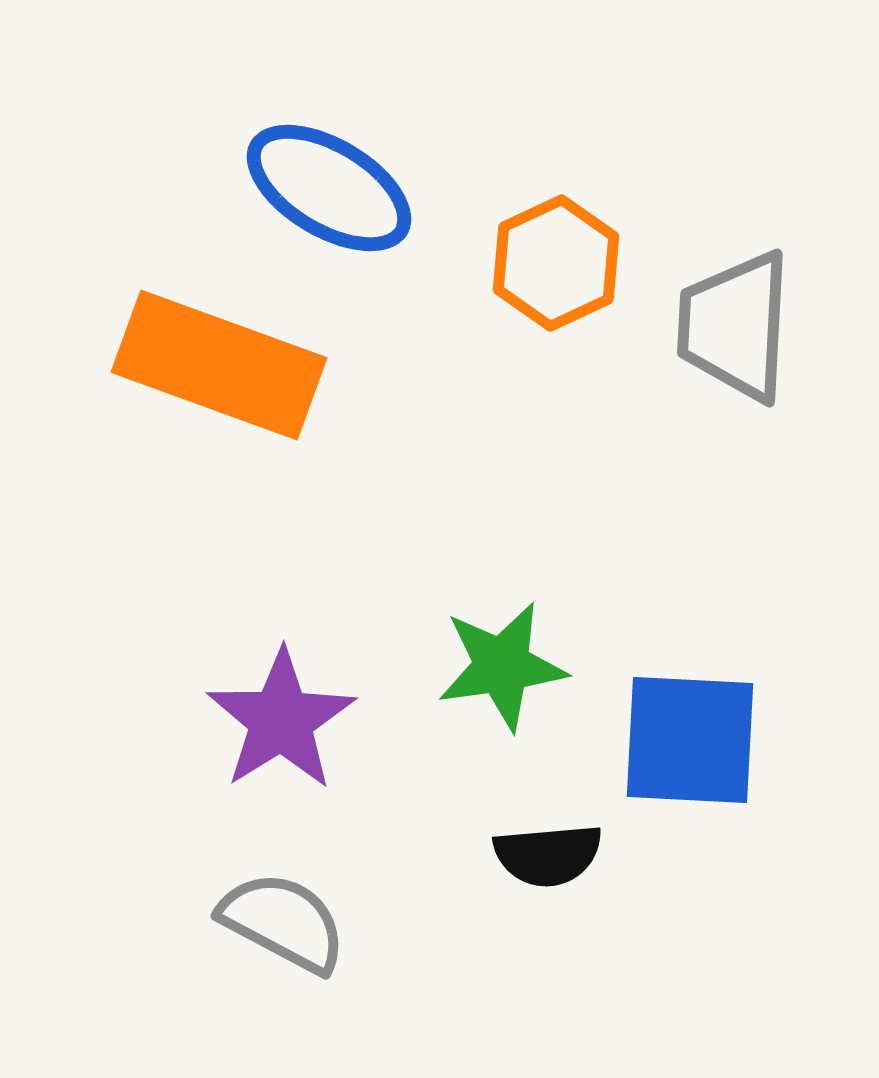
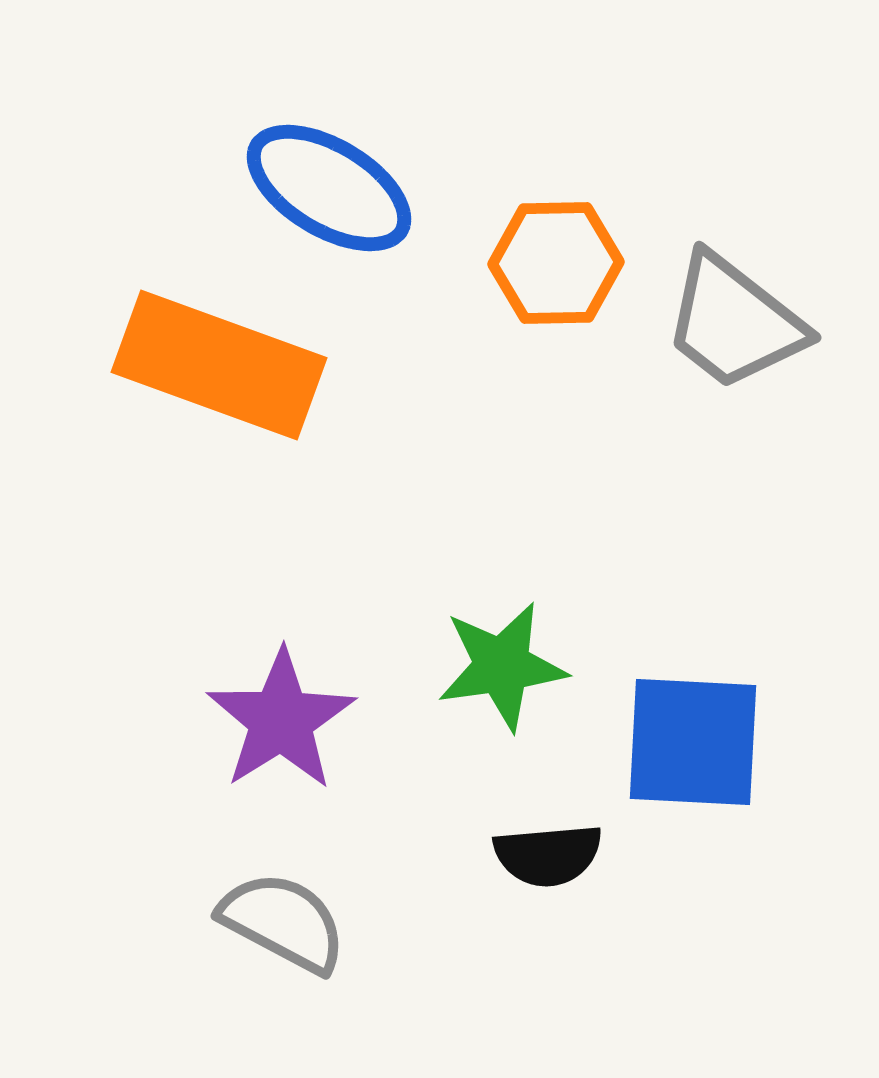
orange hexagon: rotated 24 degrees clockwise
gray trapezoid: moved 1 px left, 4 px up; rotated 55 degrees counterclockwise
blue square: moved 3 px right, 2 px down
